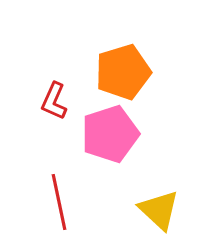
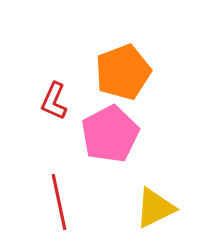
orange pentagon: rotated 4 degrees counterclockwise
pink pentagon: rotated 10 degrees counterclockwise
yellow triangle: moved 4 px left, 2 px up; rotated 51 degrees clockwise
